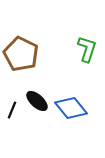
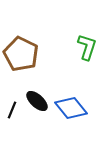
green L-shape: moved 2 px up
